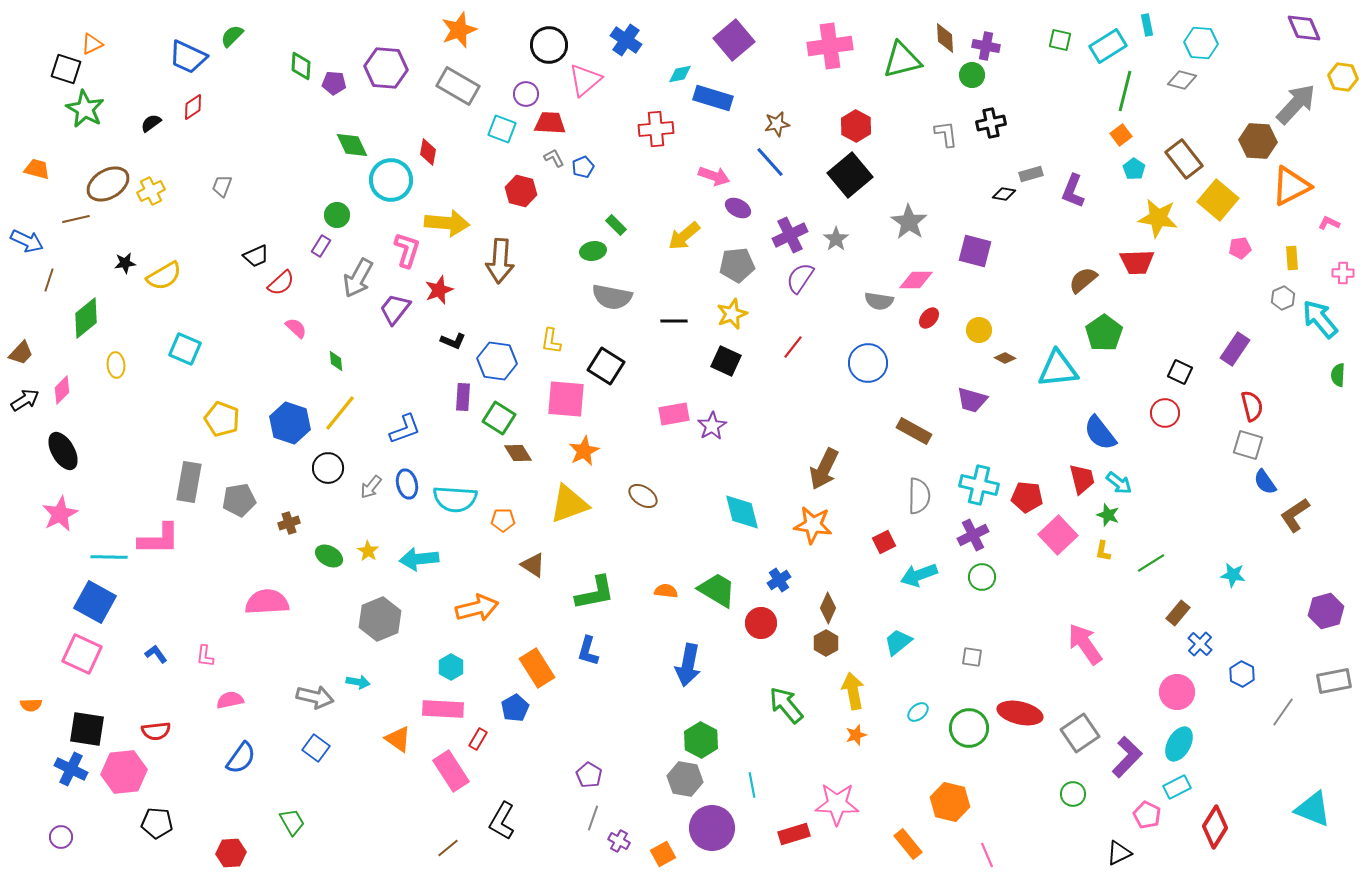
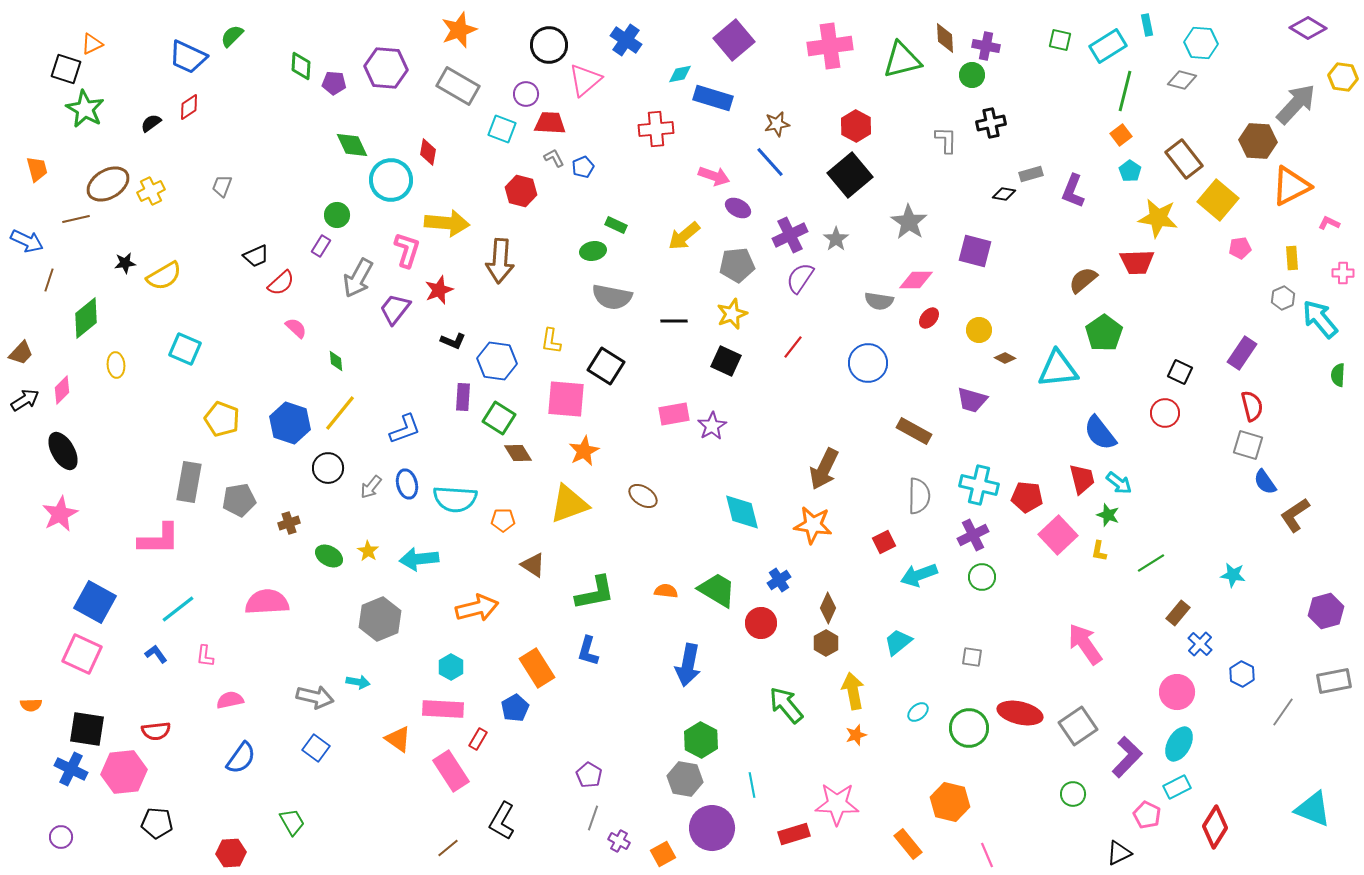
purple diamond at (1304, 28): moved 4 px right; rotated 36 degrees counterclockwise
red diamond at (193, 107): moved 4 px left
gray L-shape at (946, 134): moved 6 px down; rotated 8 degrees clockwise
orange trapezoid at (37, 169): rotated 60 degrees clockwise
cyan pentagon at (1134, 169): moved 4 px left, 2 px down
green rectangle at (616, 225): rotated 20 degrees counterclockwise
purple rectangle at (1235, 349): moved 7 px right, 4 px down
yellow L-shape at (1103, 551): moved 4 px left
cyan line at (109, 557): moved 69 px right, 52 px down; rotated 39 degrees counterclockwise
gray square at (1080, 733): moved 2 px left, 7 px up
